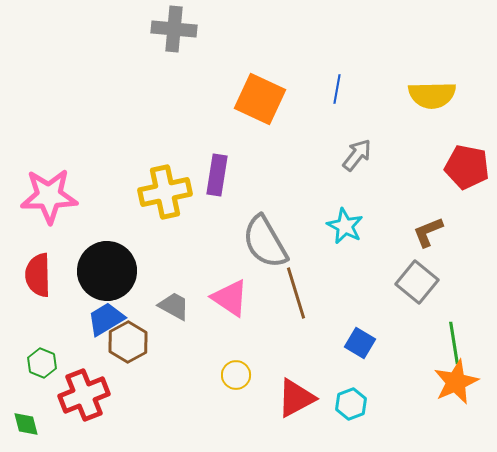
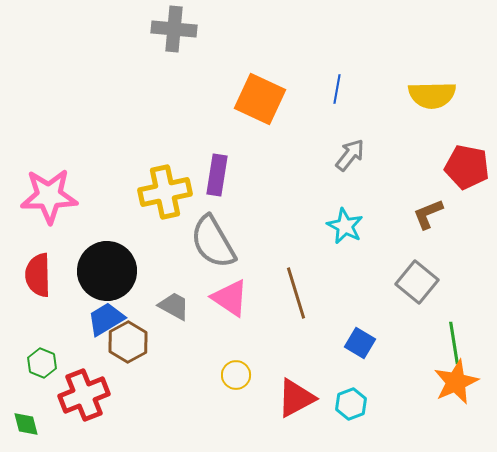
gray arrow: moved 7 px left
brown L-shape: moved 18 px up
gray semicircle: moved 52 px left
